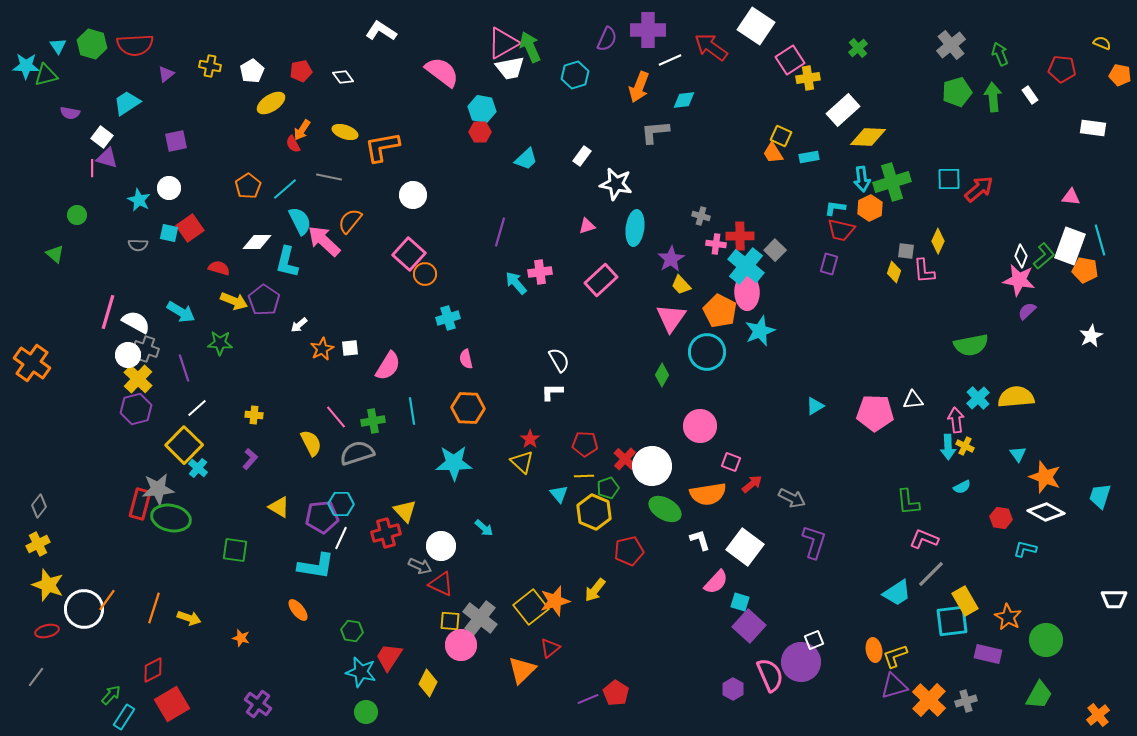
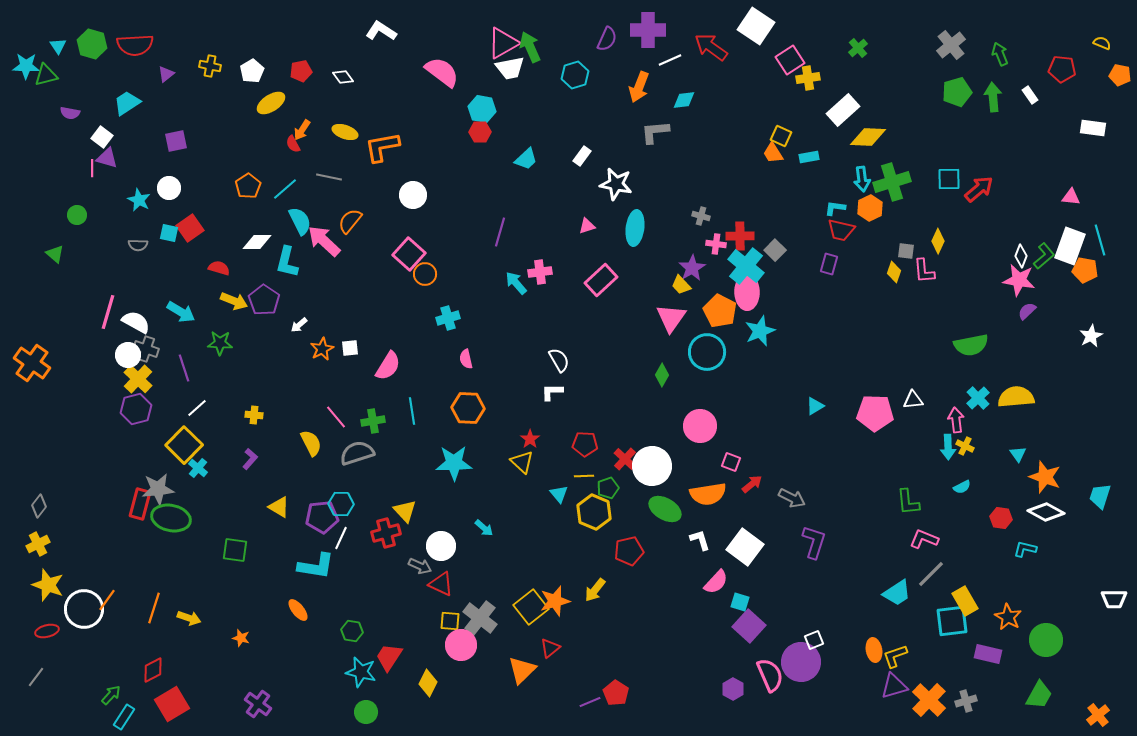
purple star at (671, 259): moved 21 px right, 9 px down
purple line at (588, 699): moved 2 px right, 3 px down
